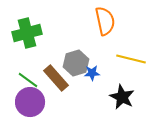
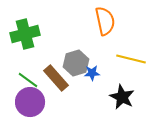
green cross: moved 2 px left, 1 px down
